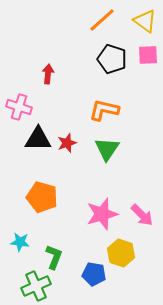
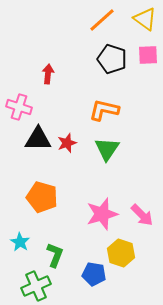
yellow triangle: moved 2 px up
cyan star: rotated 24 degrees clockwise
green L-shape: moved 1 px right, 2 px up
